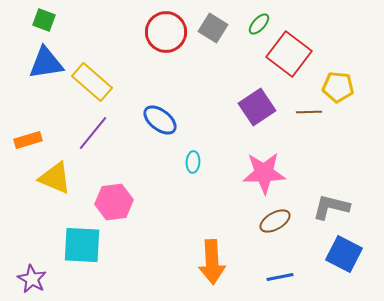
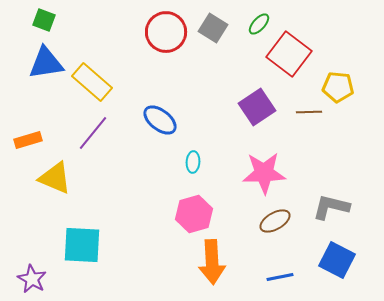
pink hexagon: moved 80 px right, 12 px down; rotated 9 degrees counterclockwise
blue square: moved 7 px left, 6 px down
